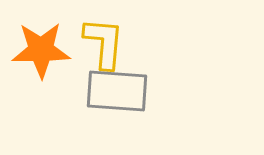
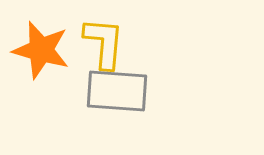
orange star: rotated 16 degrees clockwise
